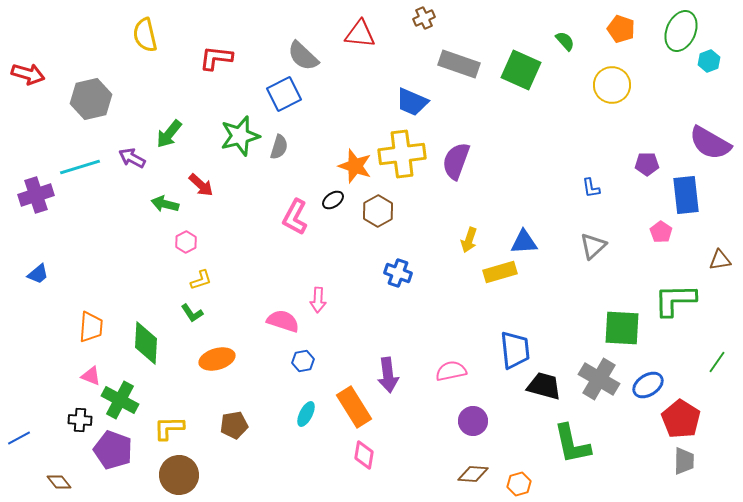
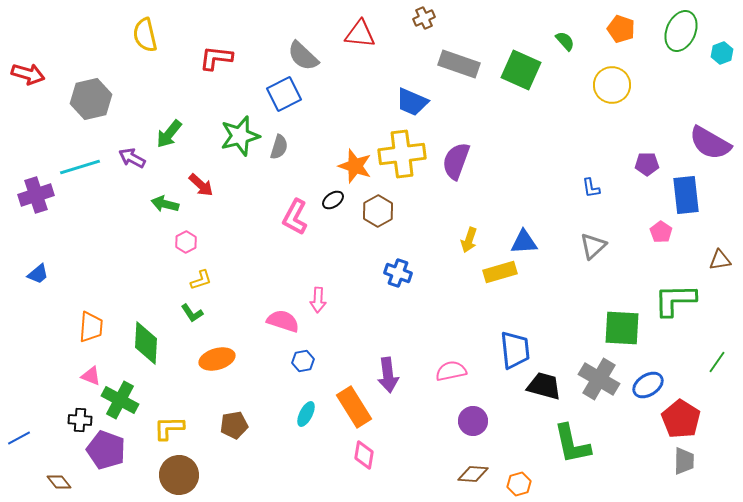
cyan hexagon at (709, 61): moved 13 px right, 8 px up
purple pentagon at (113, 450): moved 7 px left
